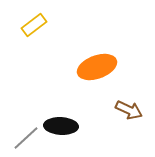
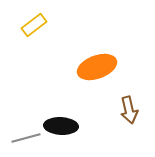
brown arrow: rotated 52 degrees clockwise
gray line: rotated 28 degrees clockwise
